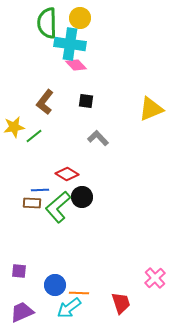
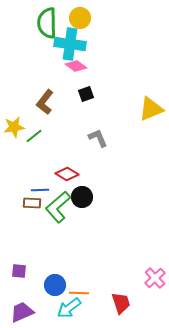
pink diamond: moved 1 px down; rotated 10 degrees counterclockwise
black square: moved 7 px up; rotated 28 degrees counterclockwise
gray L-shape: rotated 20 degrees clockwise
